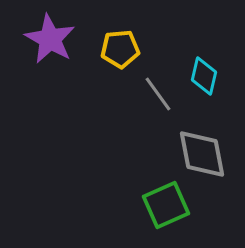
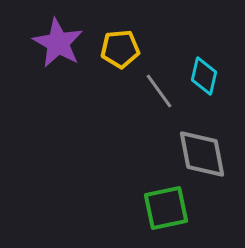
purple star: moved 8 px right, 4 px down
gray line: moved 1 px right, 3 px up
green square: moved 3 px down; rotated 12 degrees clockwise
